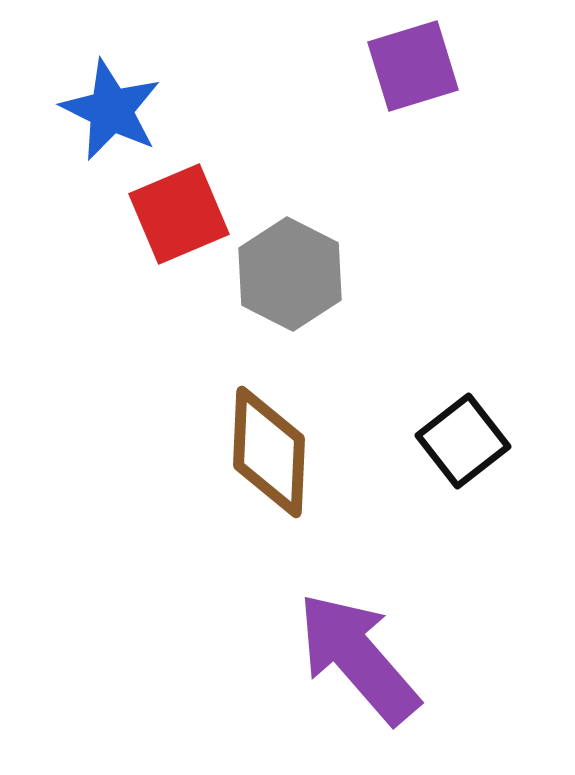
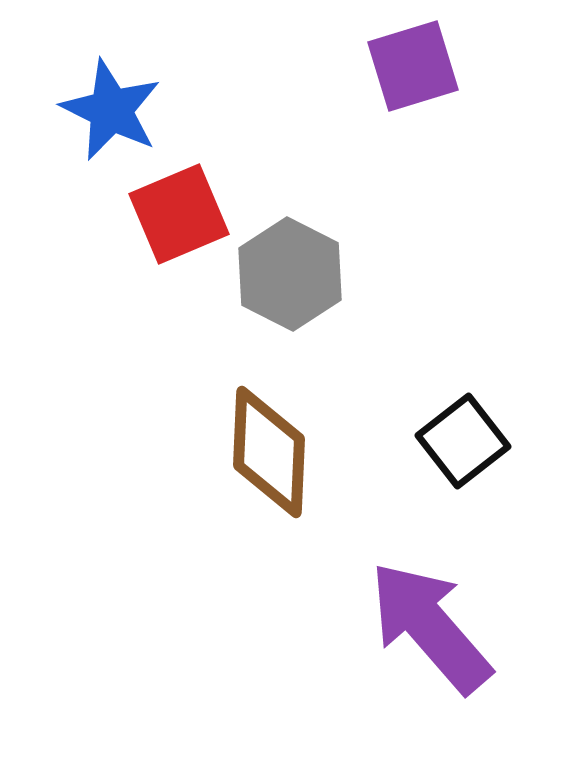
purple arrow: moved 72 px right, 31 px up
